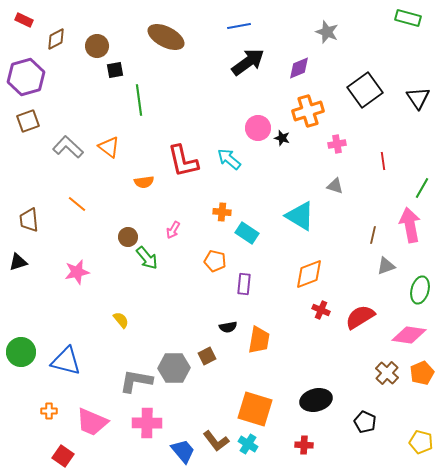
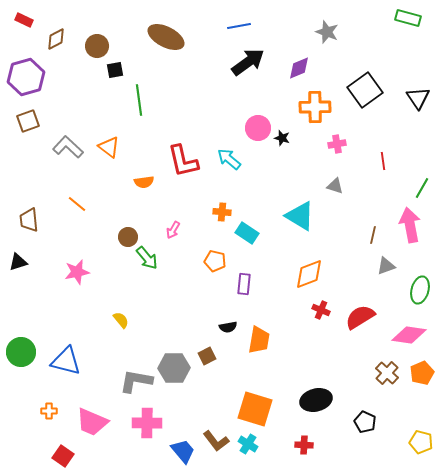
orange cross at (308, 111): moved 7 px right, 4 px up; rotated 16 degrees clockwise
